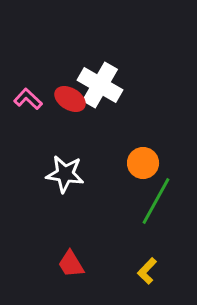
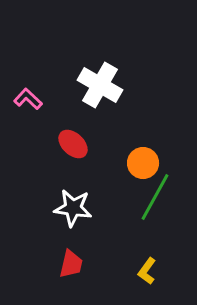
red ellipse: moved 3 px right, 45 px down; rotated 12 degrees clockwise
white star: moved 8 px right, 34 px down
green line: moved 1 px left, 4 px up
red trapezoid: rotated 136 degrees counterclockwise
yellow L-shape: rotated 8 degrees counterclockwise
